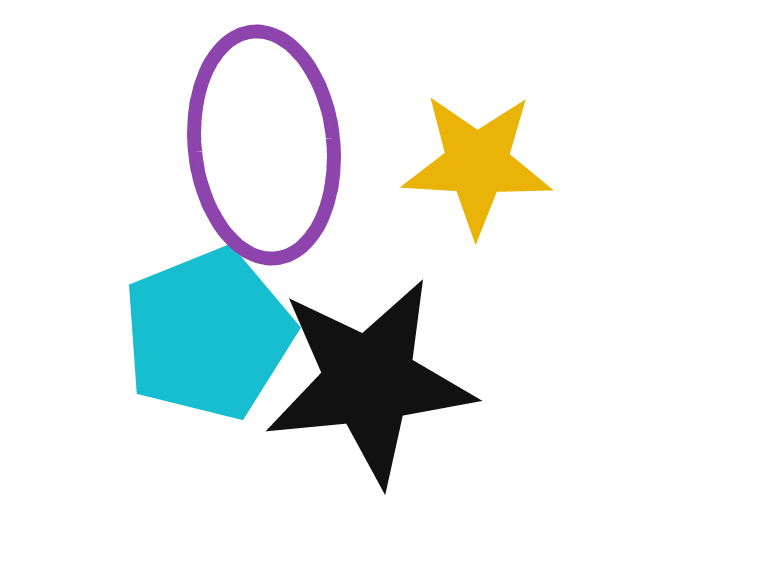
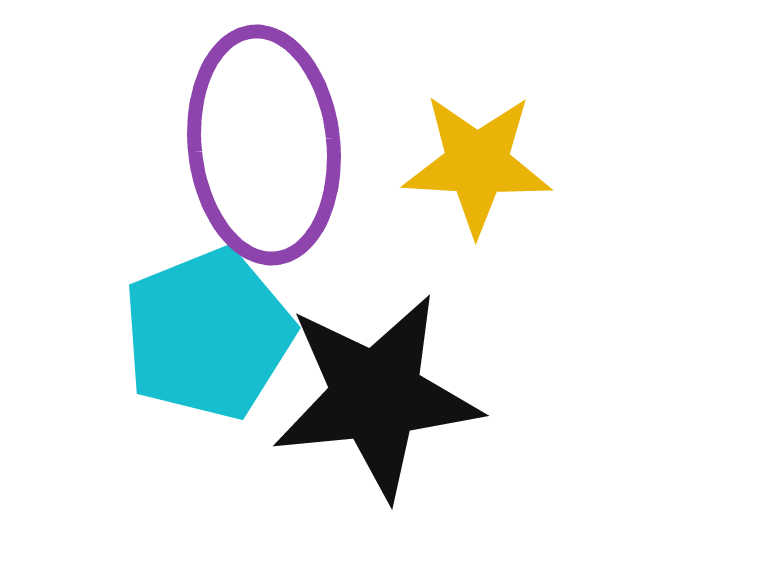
black star: moved 7 px right, 15 px down
